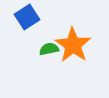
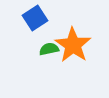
blue square: moved 8 px right, 1 px down
